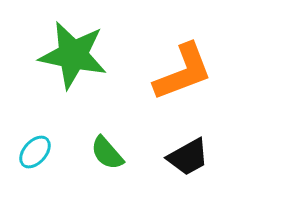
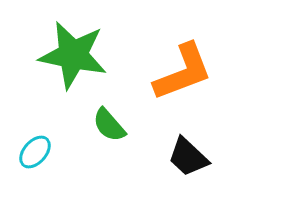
green semicircle: moved 2 px right, 28 px up
black trapezoid: rotated 72 degrees clockwise
